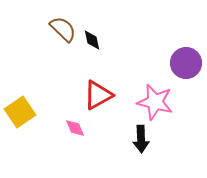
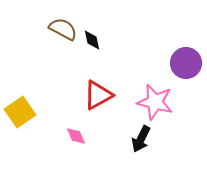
brown semicircle: rotated 16 degrees counterclockwise
pink diamond: moved 1 px right, 8 px down
black arrow: rotated 28 degrees clockwise
